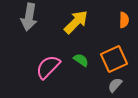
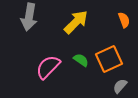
orange semicircle: rotated 21 degrees counterclockwise
orange square: moved 5 px left
gray semicircle: moved 5 px right, 1 px down
